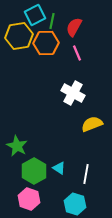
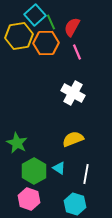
cyan square: rotated 15 degrees counterclockwise
green line: moved 1 px left, 1 px down; rotated 35 degrees counterclockwise
red semicircle: moved 2 px left
pink line: moved 1 px up
yellow semicircle: moved 19 px left, 15 px down
green star: moved 3 px up
